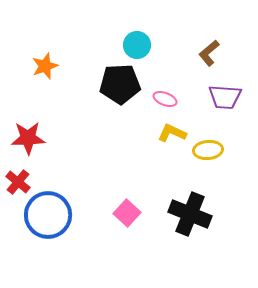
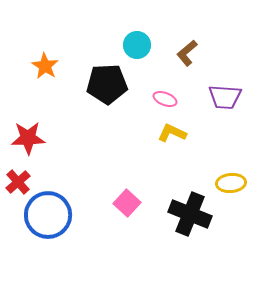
brown L-shape: moved 22 px left
orange star: rotated 20 degrees counterclockwise
black pentagon: moved 13 px left
yellow ellipse: moved 23 px right, 33 px down
red cross: rotated 10 degrees clockwise
pink square: moved 10 px up
